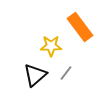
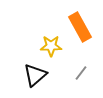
orange rectangle: rotated 8 degrees clockwise
gray line: moved 15 px right
